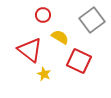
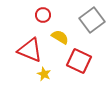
red triangle: rotated 16 degrees counterclockwise
